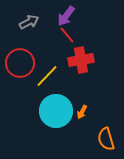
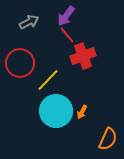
red cross: moved 2 px right, 4 px up; rotated 10 degrees counterclockwise
yellow line: moved 1 px right, 4 px down
orange semicircle: moved 2 px right; rotated 140 degrees counterclockwise
